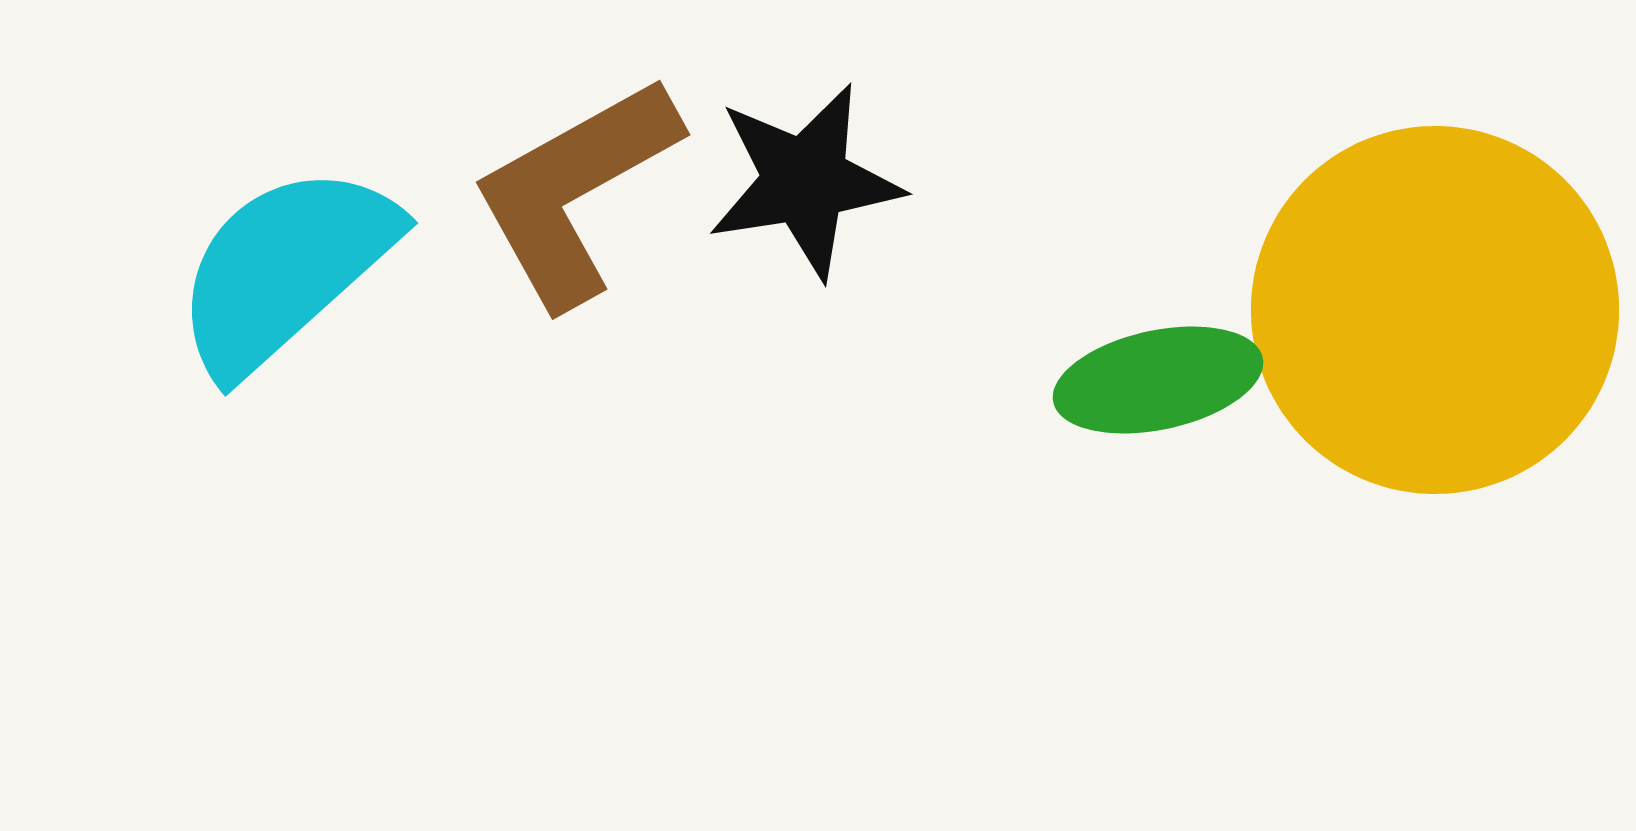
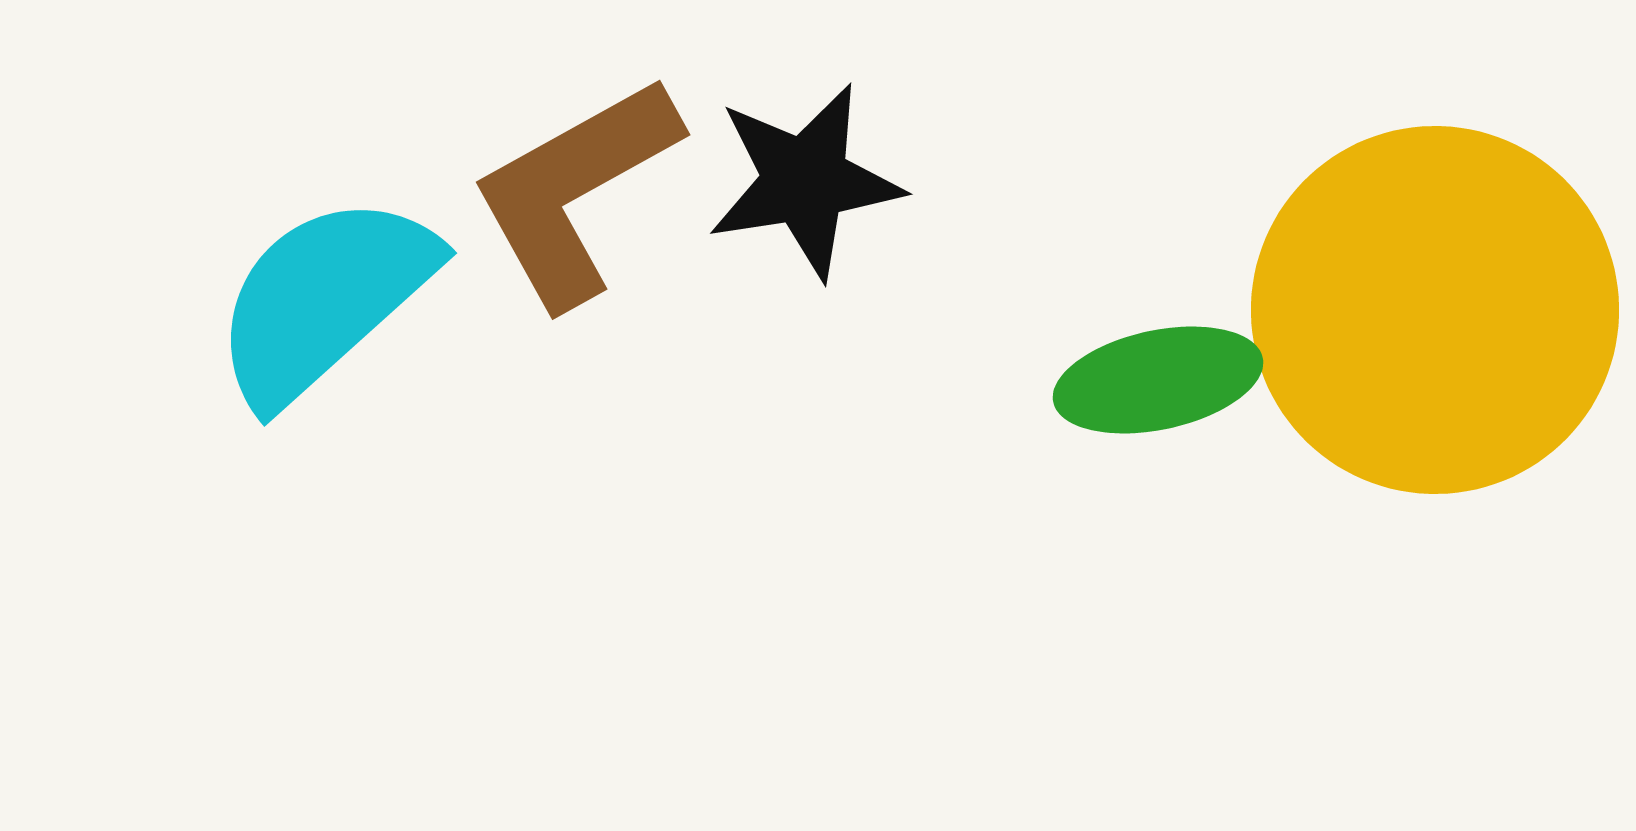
cyan semicircle: moved 39 px right, 30 px down
